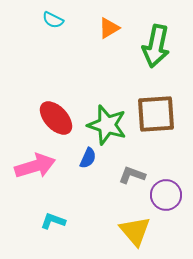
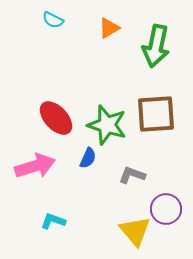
purple circle: moved 14 px down
